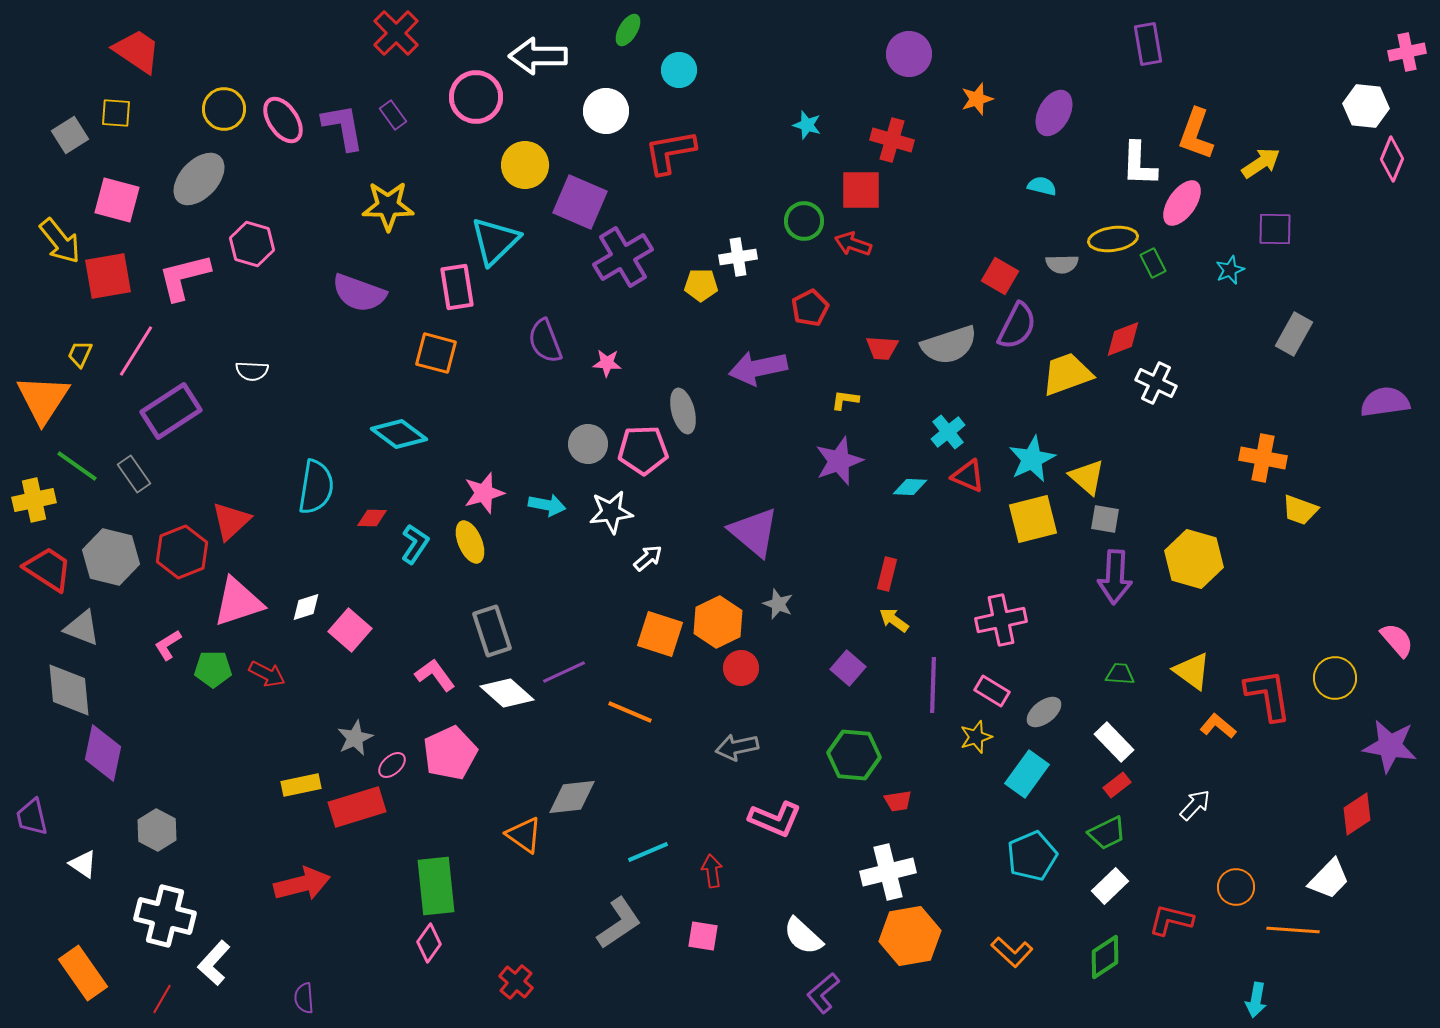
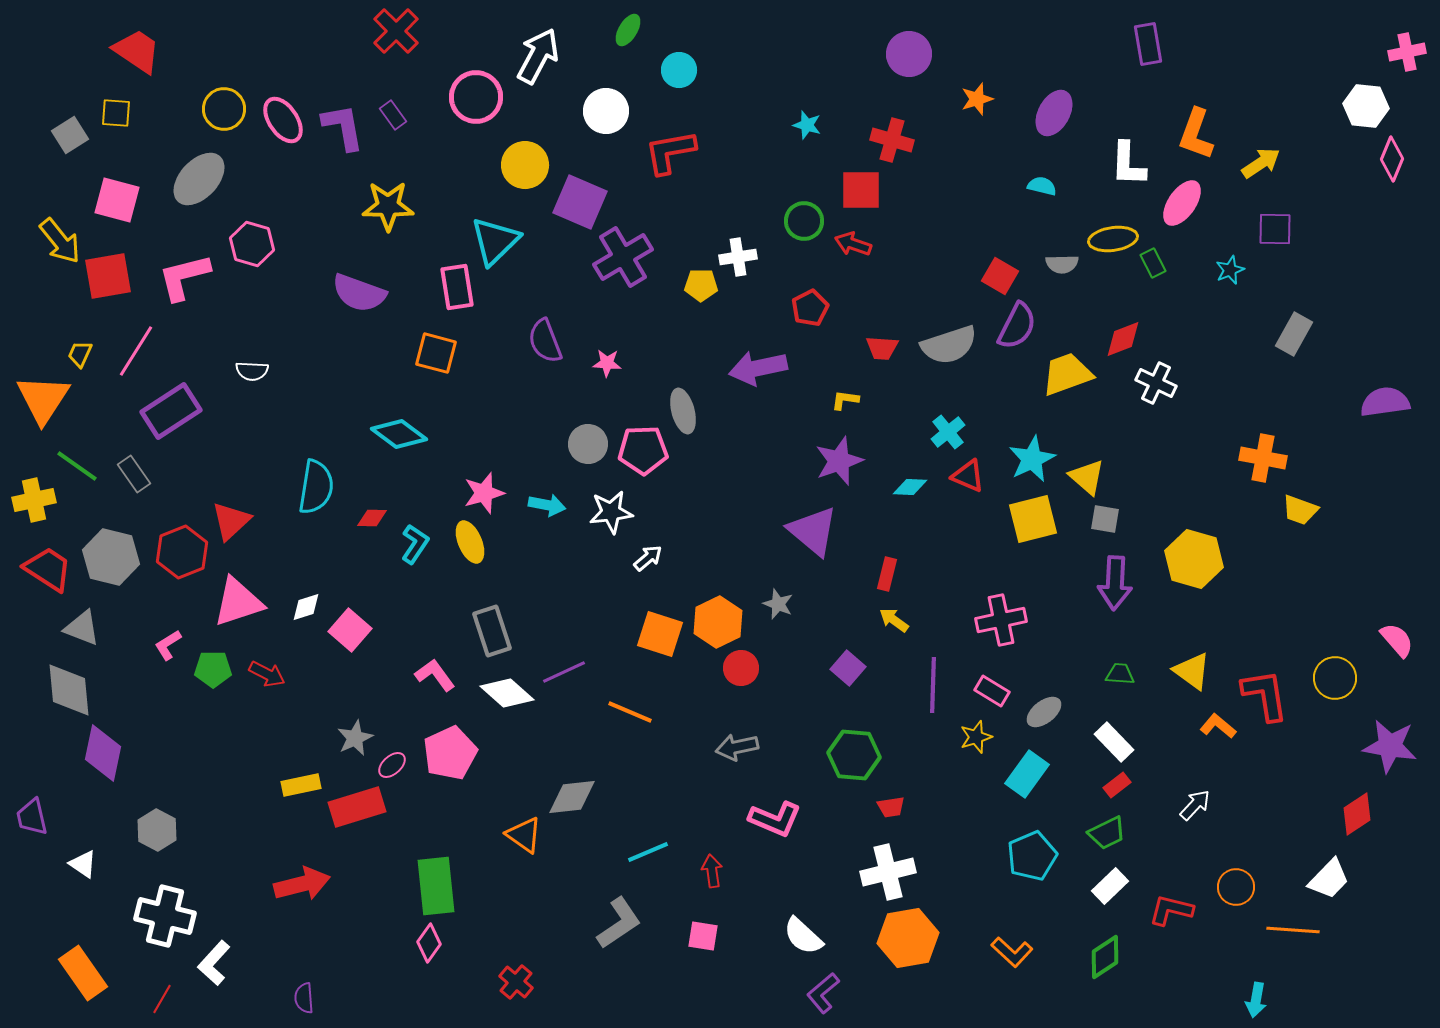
red cross at (396, 33): moved 2 px up
white arrow at (538, 56): rotated 118 degrees clockwise
white L-shape at (1139, 164): moved 11 px left
purple triangle at (754, 532): moved 59 px right, 1 px up
purple arrow at (1115, 577): moved 6 px down
red L-shape at (1268, 695): moved 3 px left
red trapezoid at (898, 801): moved 7 px left, 6 px down
red L-shape at (1171, 920): moved 10 px up
orange hexagon at (910, 936): moved 2 px left, 2 px down
